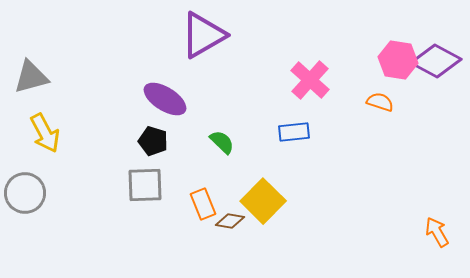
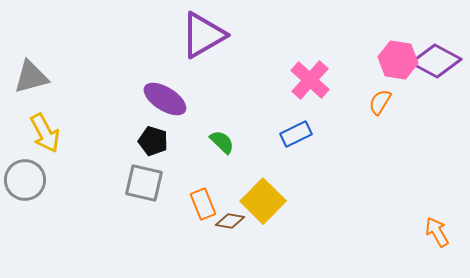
orange semicircle: rotated 76 degrees counterclockwise
blue rectangle: moved 2 px right, 2 px down; rotated 20 degrees counterclockwise
gray square: moved 1 px left, 2 px up; rotated 15 degrees clockwise
gray circle: moved 13 px up
